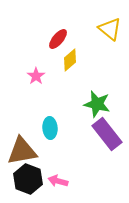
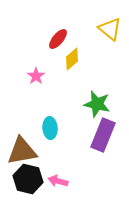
yellow diamond: moved 2 px right, 1 px up
purple rectangle: moved 4 px left, 1 px down; rotated 60 degrees clockwise
black hexagon: rotated 8 degrees counterclockwise
